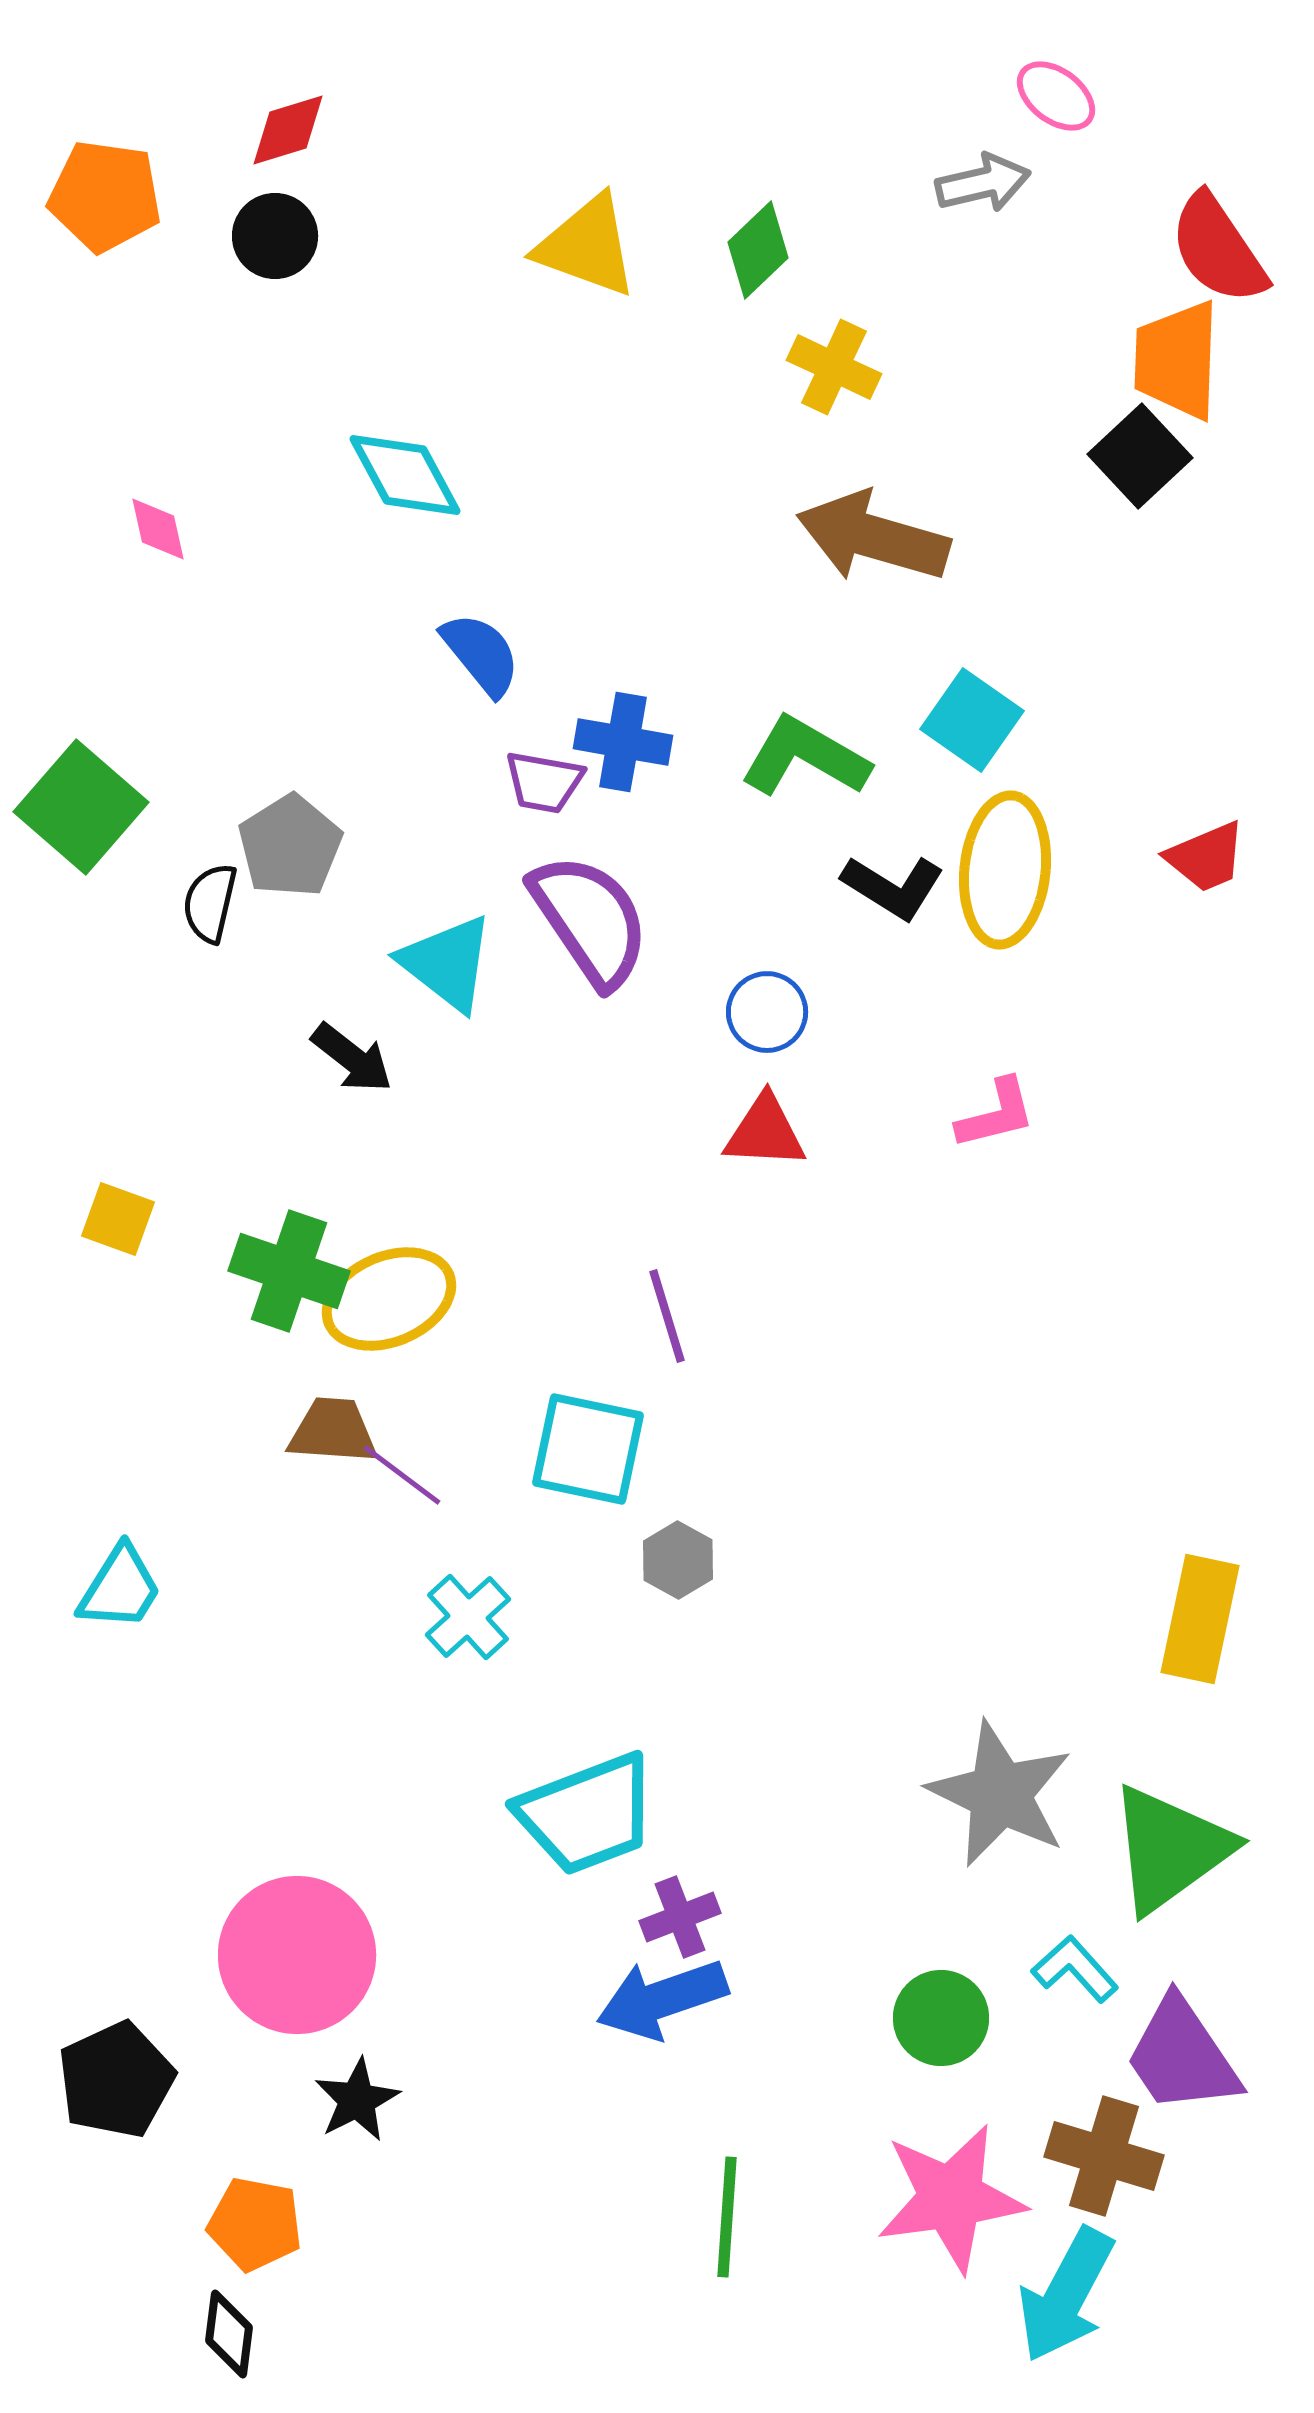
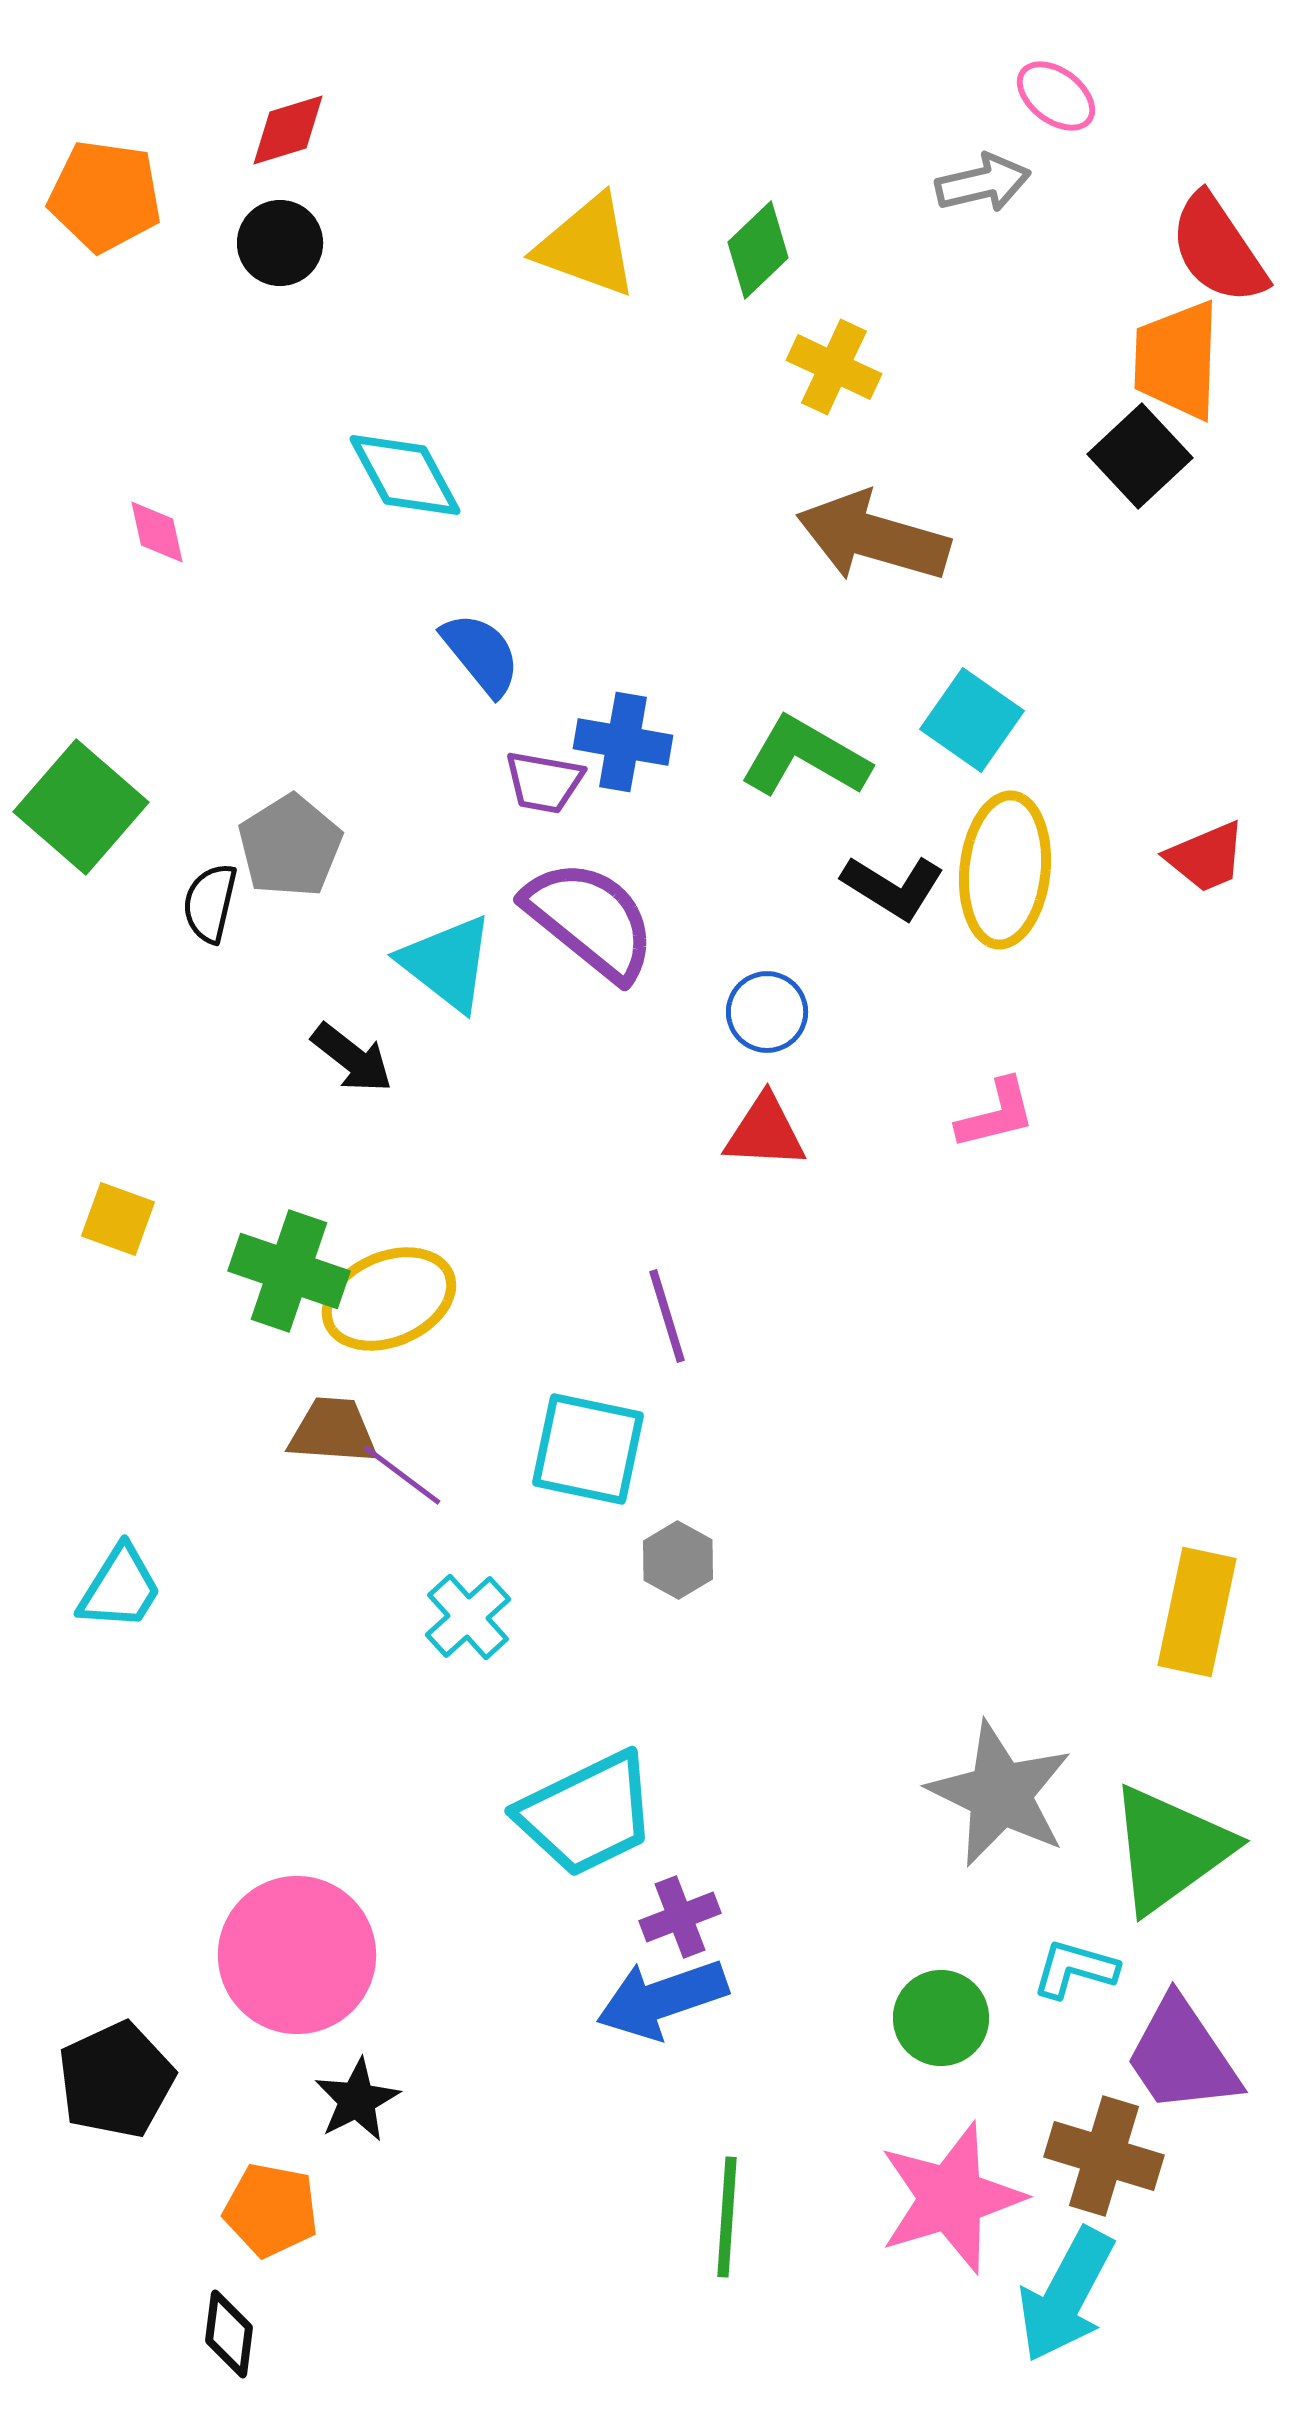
black circle at (275, 236): moved 5 px right, 7 px down
pink diamond at (158, 529): moved 1 px left, 3 px down
purple semicircle at (590, 920): rotated 17 degrees counterclockwise
yellow rectangle at (1200, 1619): moved 3 px left, 7 px up
cyan trapezoid at (587, 1814): rotated 5 degrees counterclockwise
cyan L-shape at (1075, 1969): rotated 32 degrees counterclockwise
pink star at (951, 2198): rotated 9 degrees counterclockwise
orange pentagon at (255, 2224): moved 16 px right, 14 px up
